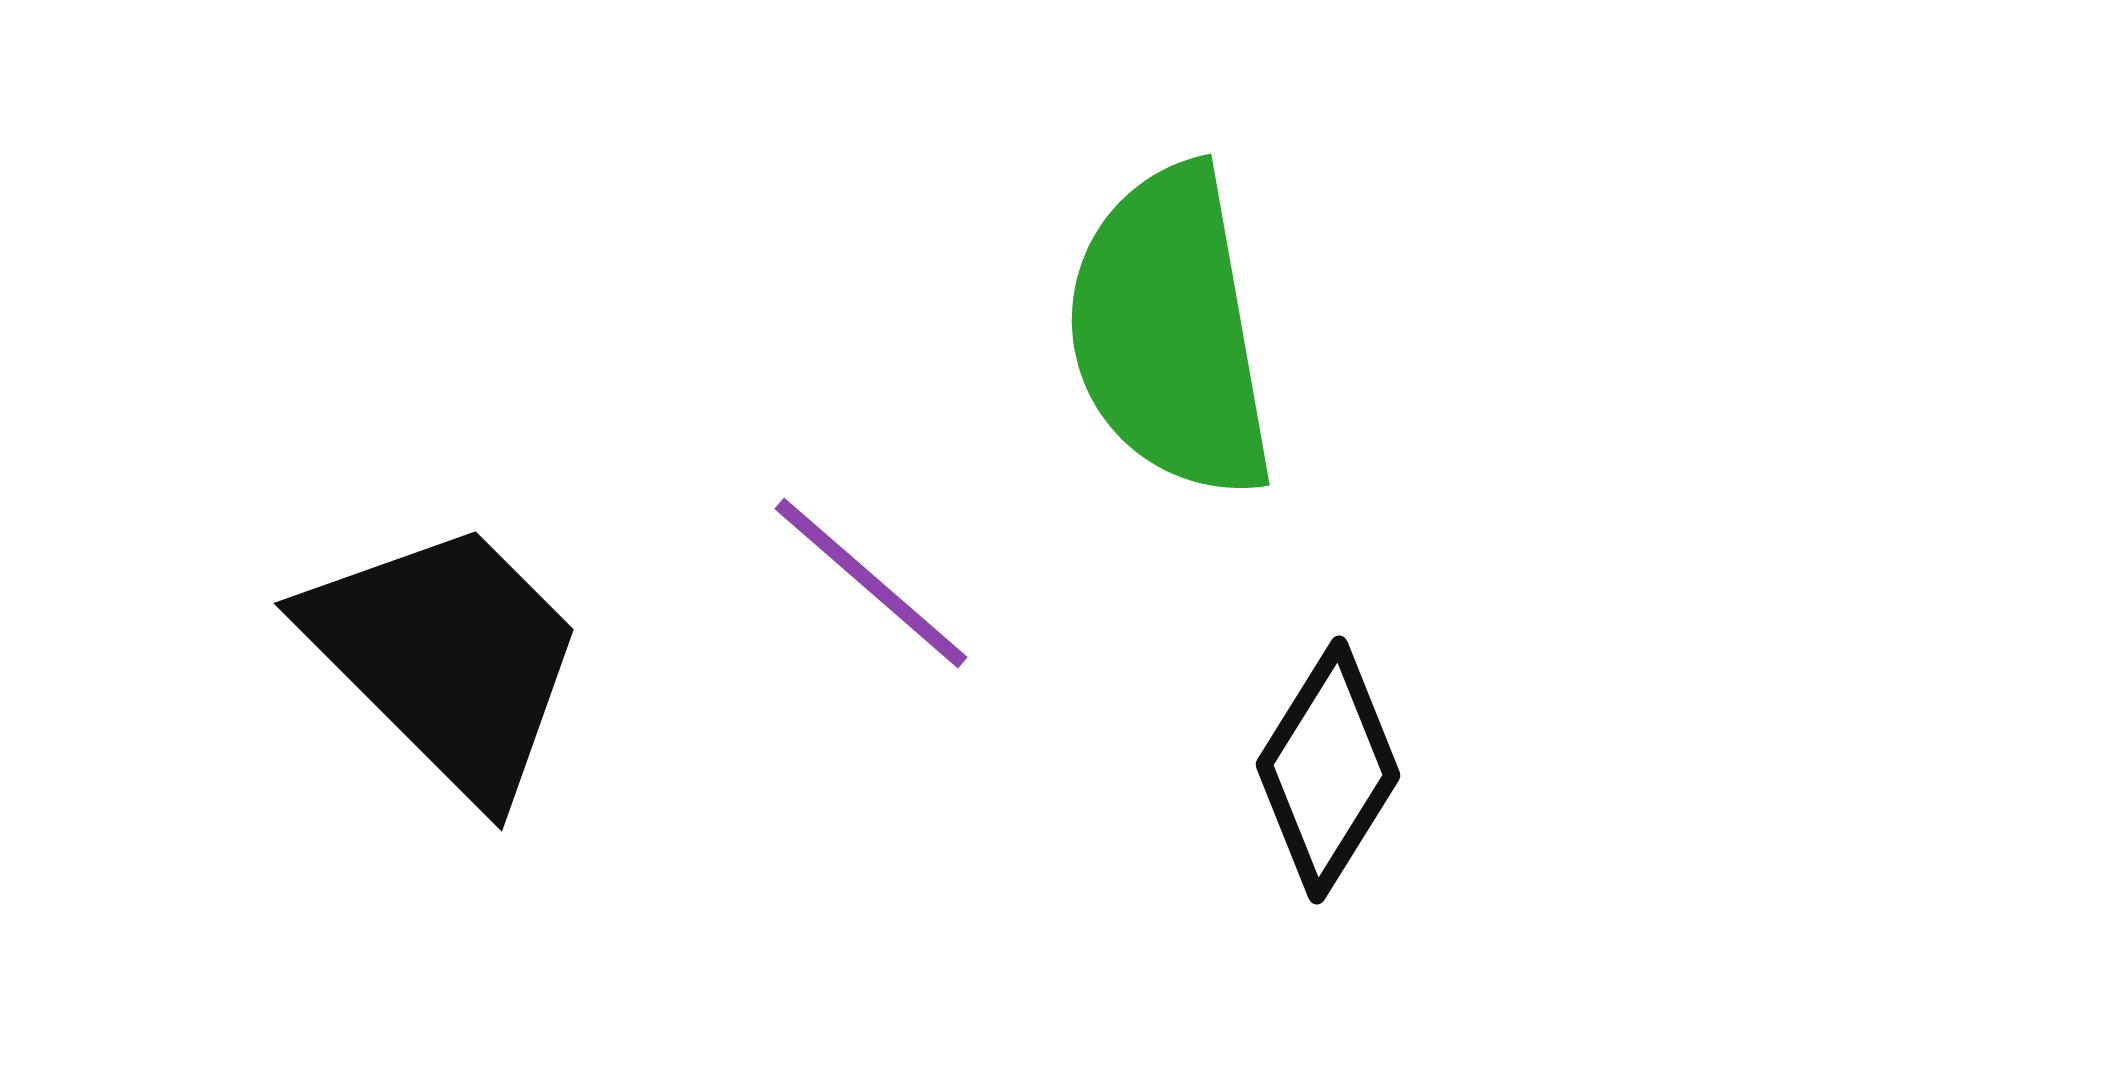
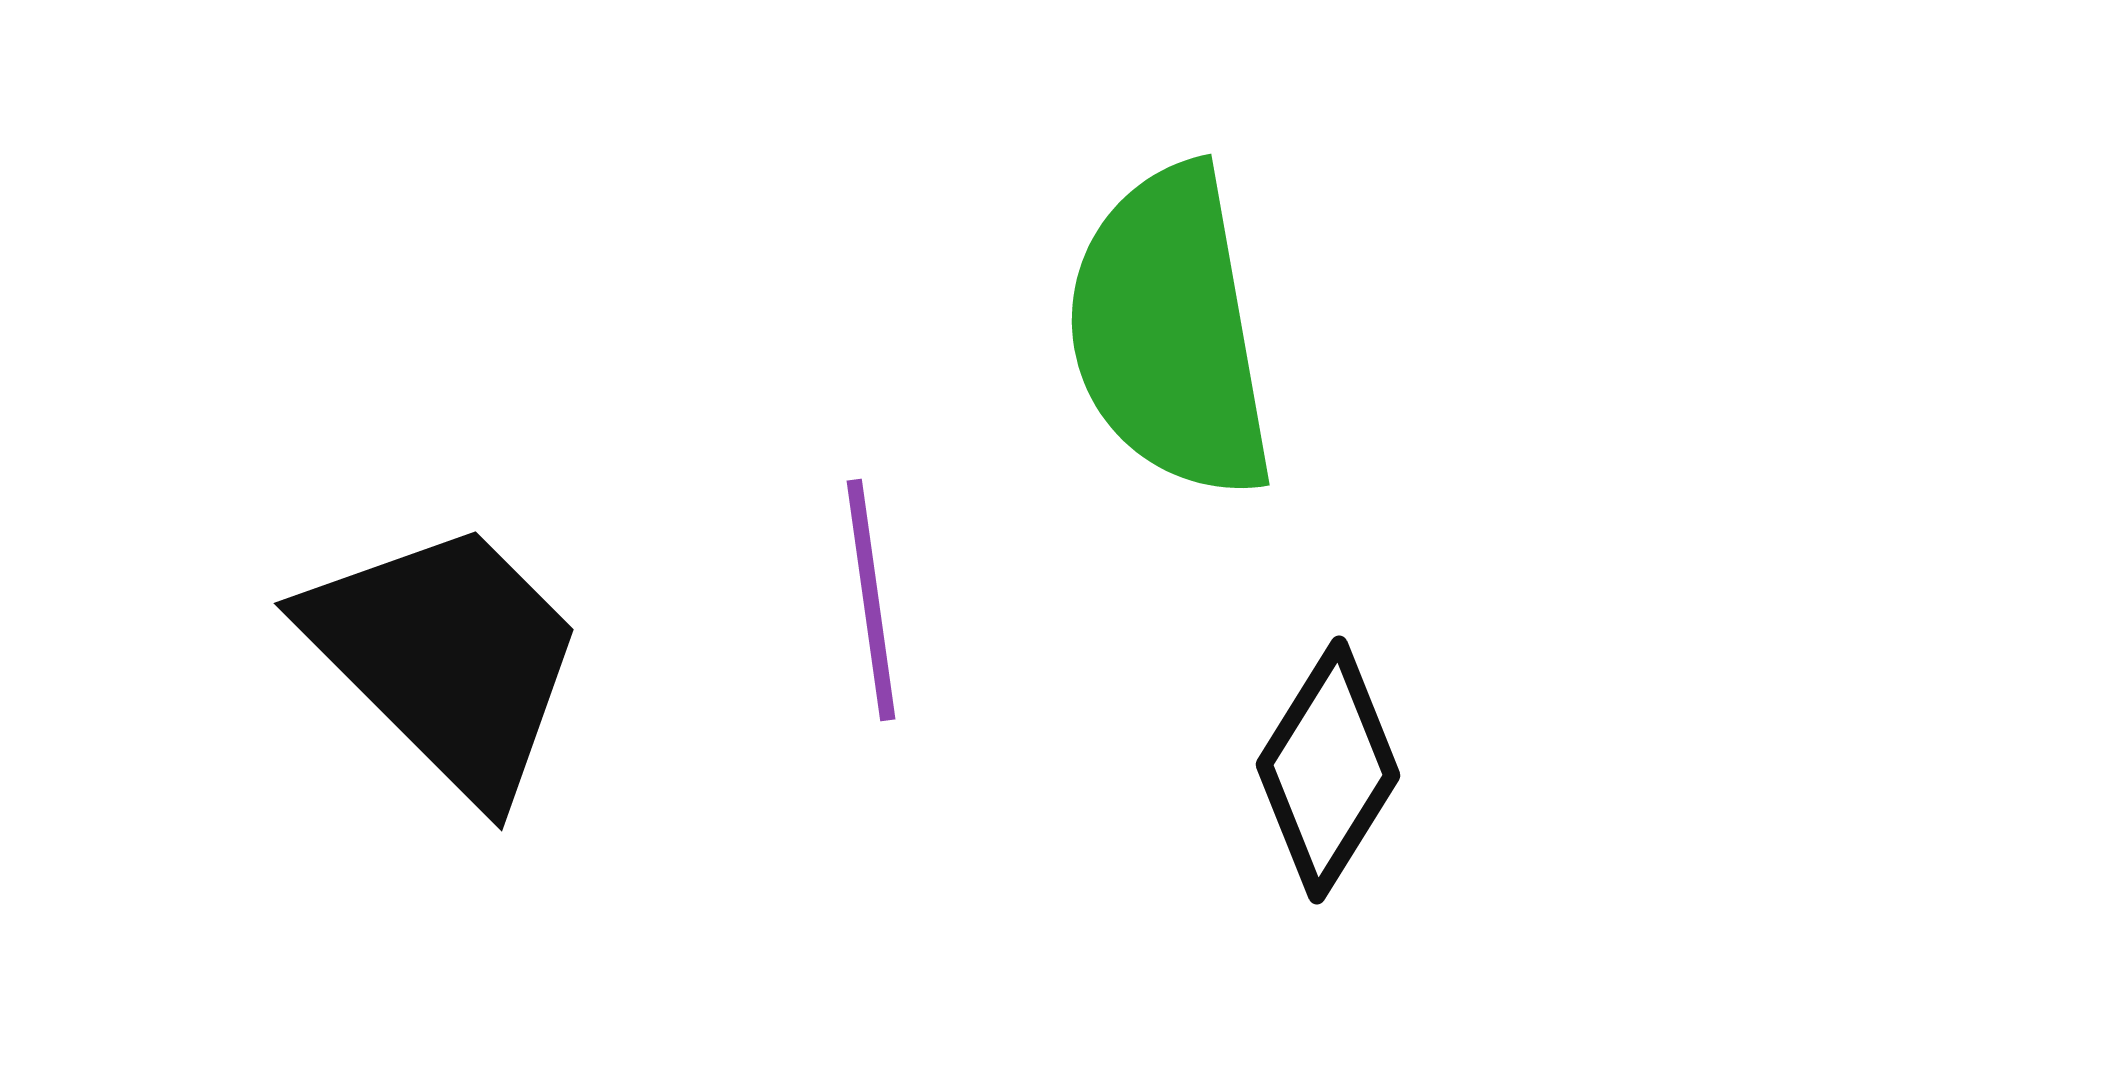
purple line: moved 17 px down; rotated 41 degrees clockwise
